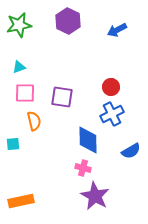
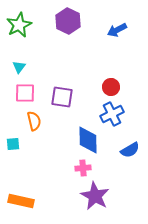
green star: rotated 15 degrees counterclockwise
cyan triangle: rotated 32 degrees counterclockwise
blue semicircle: moved 1 px left, 1 px up
pink cross: rotated 21 degrees counterclockwise
orange rectangle: rotated 25 degrees clockwise
